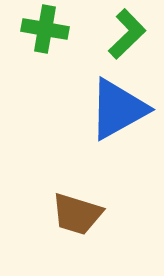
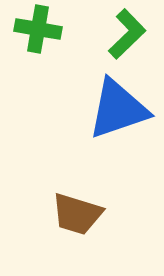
green cross: moved 7 px left
blue triangle: rotated 10 degrees clockwise
